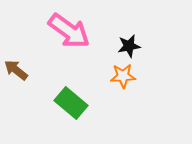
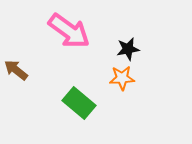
black star: moved 1 px left, 3 px down
orange star: moved 1 px left, 2 px down
green rectangle: moved 8 px right
